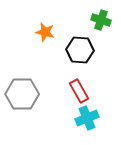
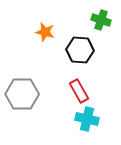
cyan cross: moved 1 px down; rotated 35 degrees clockwise
